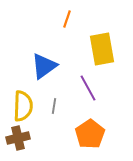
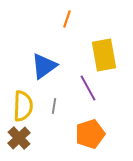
yellow rectangle: moved 2 px right, 6 px down
orange pentagon: rotated 16 degrees clockwise
brown cross: moved 1 px right; rotated 30 degrees counterclockwise
